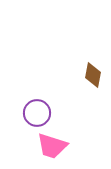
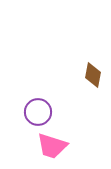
purple circle: moved 1 px right, 1 px up
